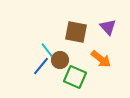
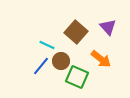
brown square: rotated 30 degrees clockwise
cyan line: moved 5 px up; rotated 28 degrees counterclockwise
brown circle: moved 1 px right, 1 px down
green square: moved 2 px right
